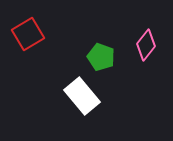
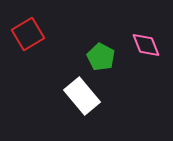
pink diamond: rotated 60 degrees counterclockwise
green pentagon: rotated 8 degrees clockwise
